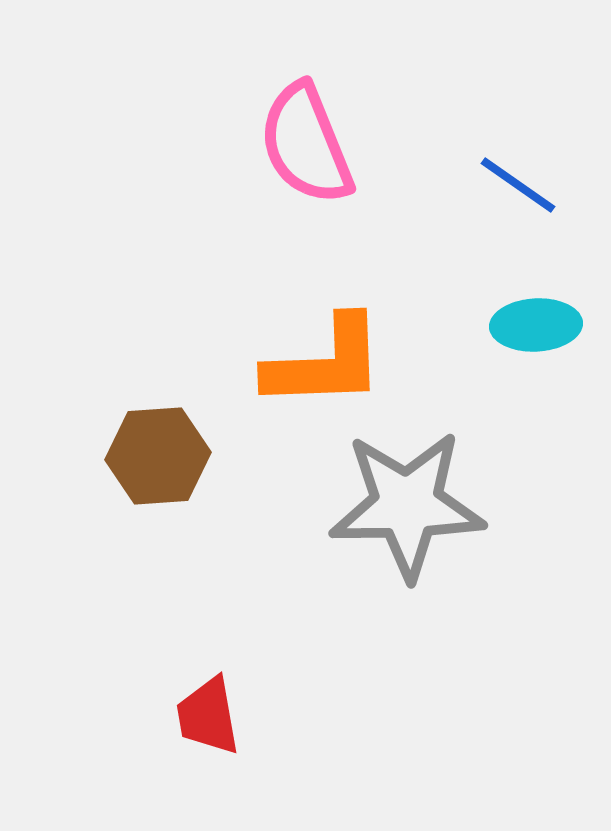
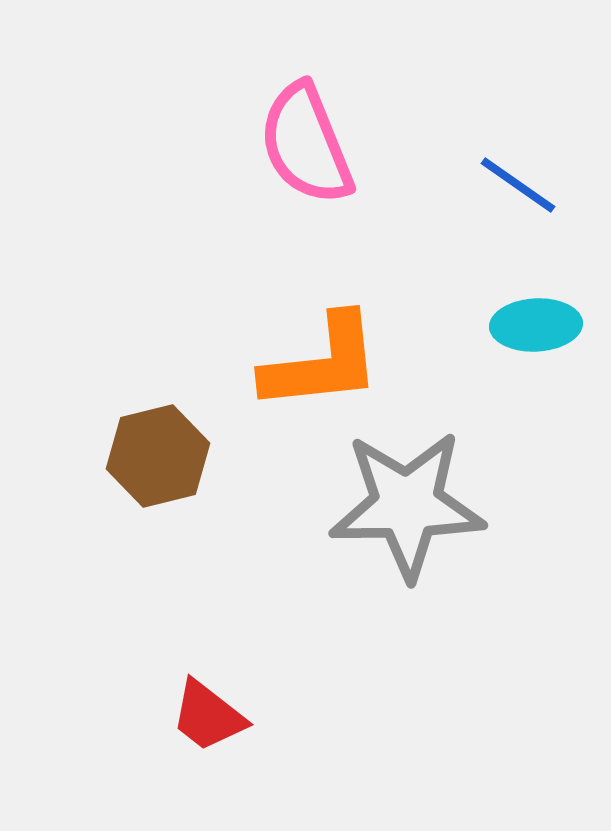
orange L-shape: moved 3 px left; rotated 4 degrees counterclockwise
brown hexagon: rotated 10 degrees counterclockwise
red trapezoid: rotated 42 degrees counterclockwise
